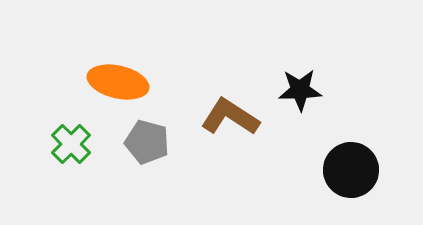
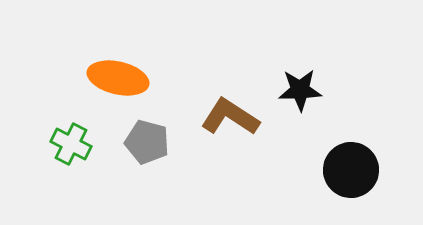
orange ellipse: moved 4 px up
green cross: rotated 18 degrees counterclockwise
